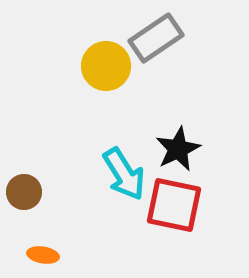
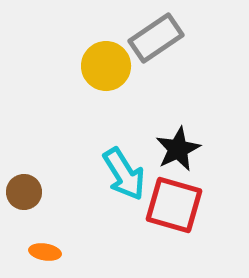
red square: rotated 4 degrees clockwise
orange ellipse: moved 2 px right, 3 px up
